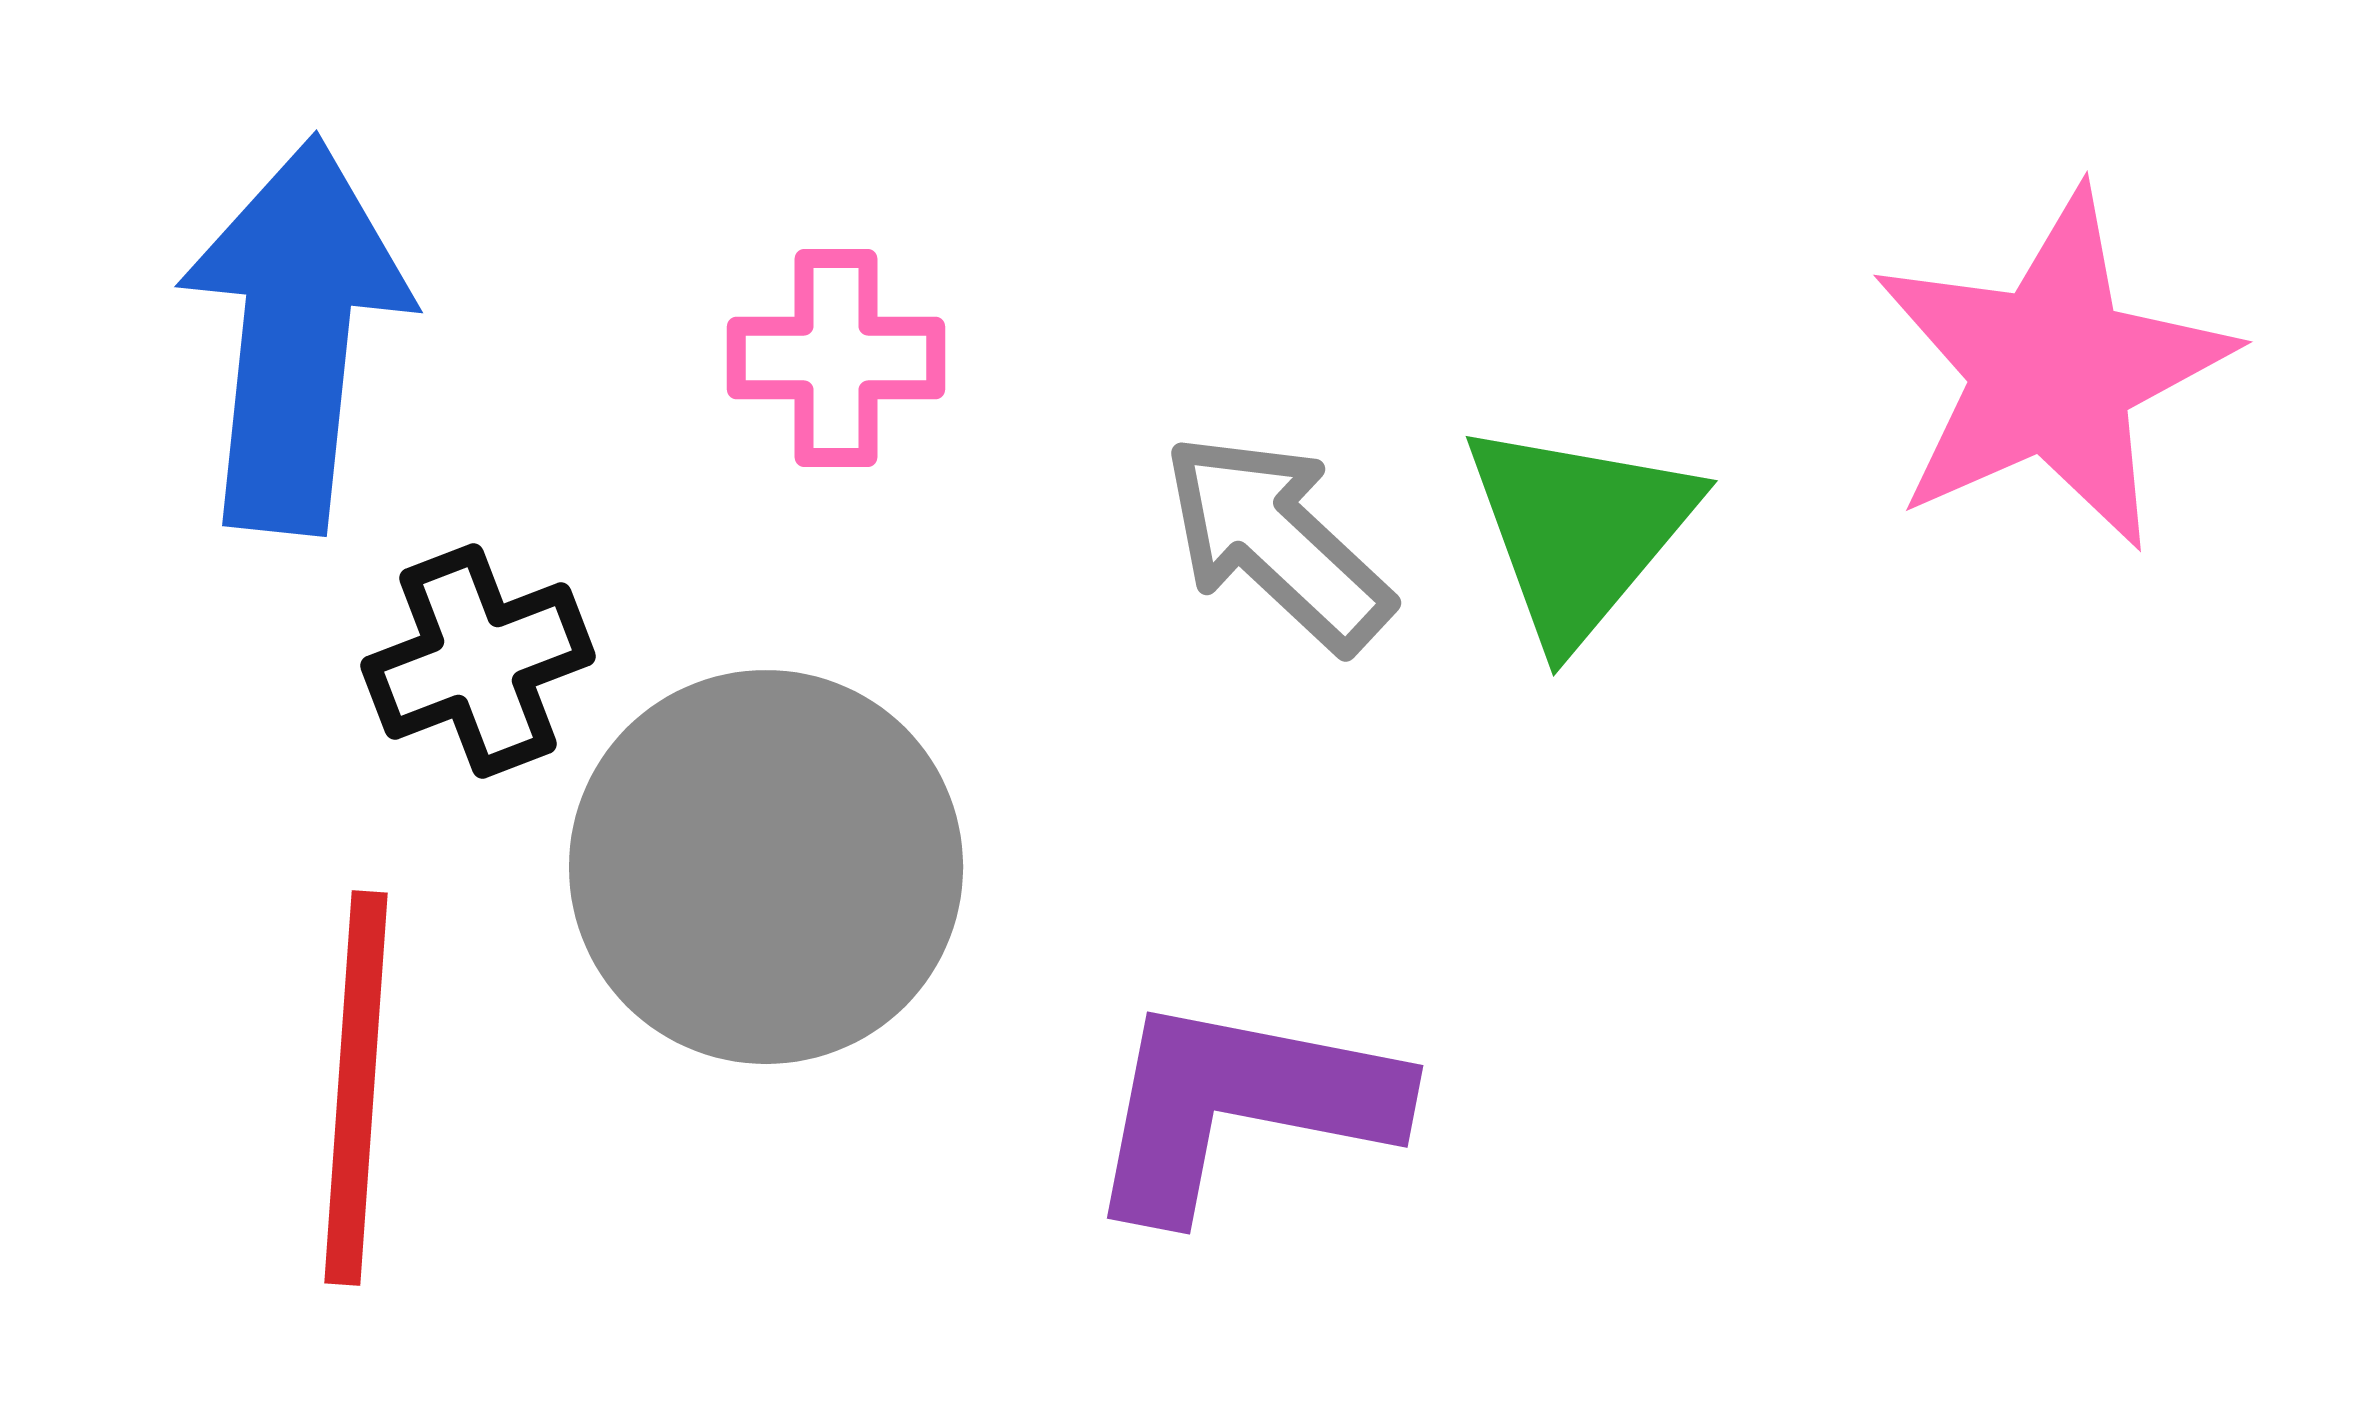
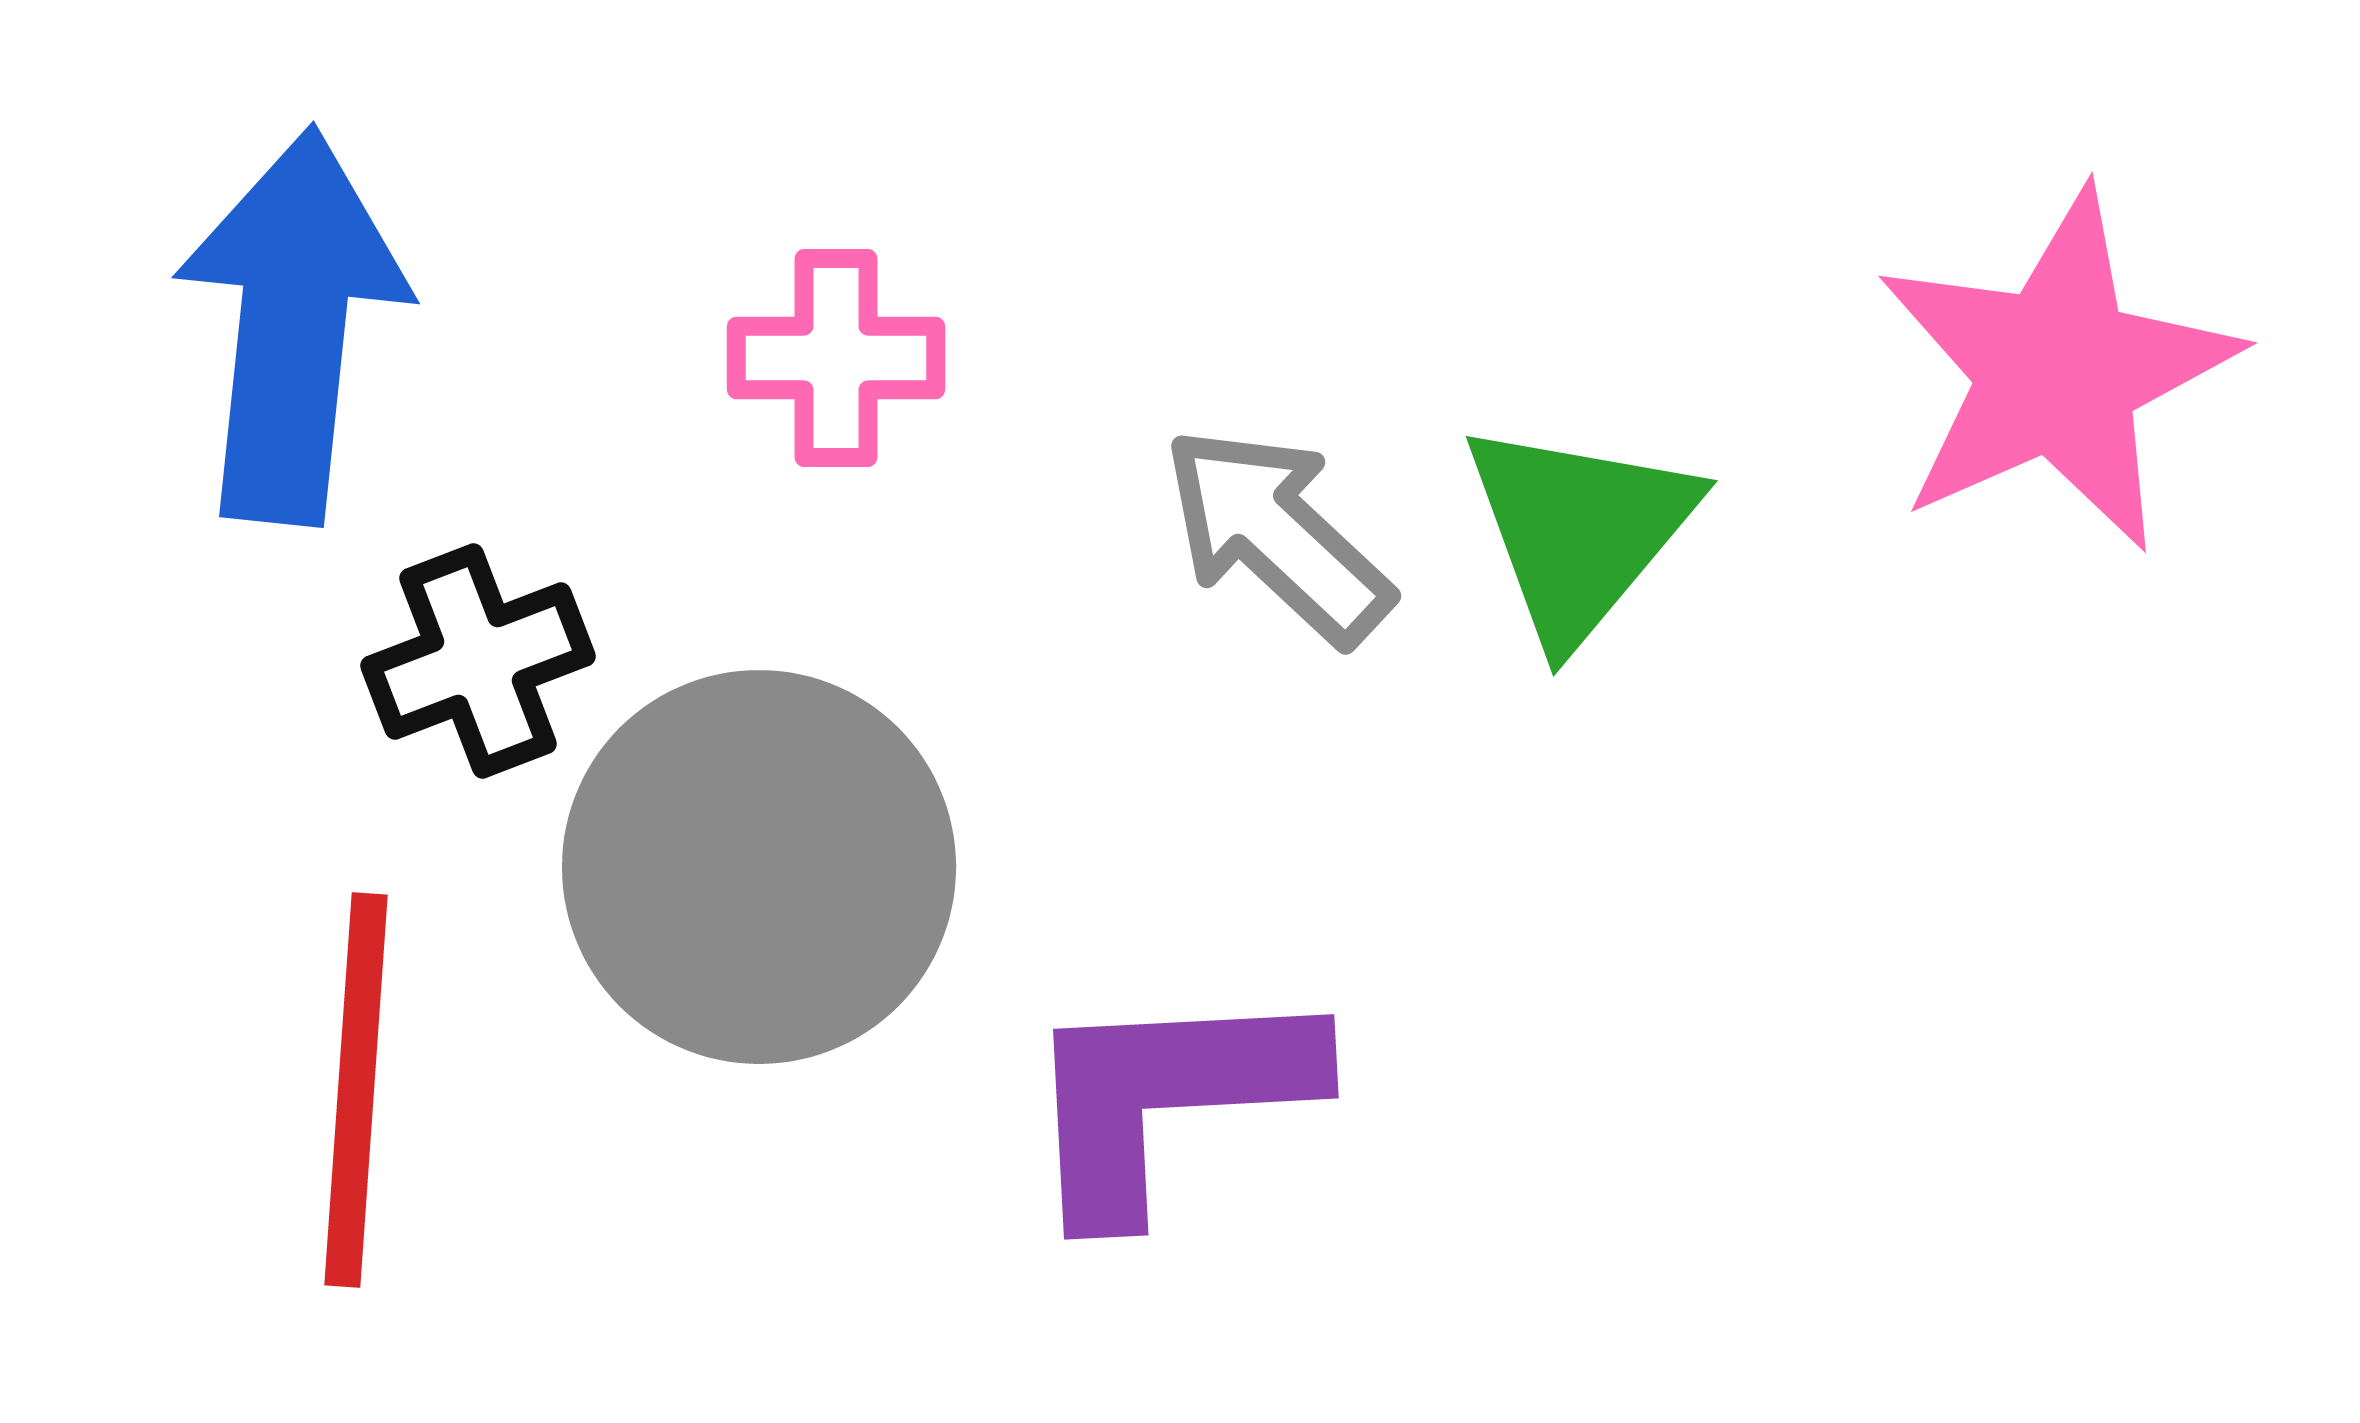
blue arrow: moved 3 px left, 9 px up
pink star: moved 5 px right, 1 px down
gray arrow: moved 7 px up
gray circle: moved 7 px left
red line: moved 2 px down
purple L-shape: moved 74 px left, 8 px up; rotated 14 degrees counterclockwise
